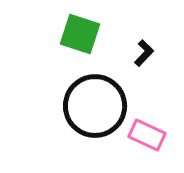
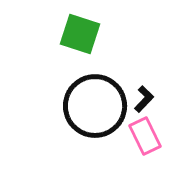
black L-shape: moved 46 px down
pink rectangle: moved 2 px left, 1 px down; rotated 39 degrees clockwise
